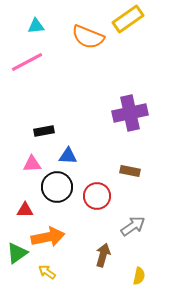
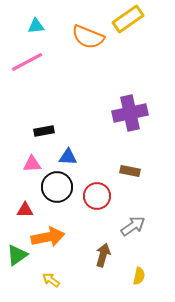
blue triangle: moved 1 px down
green triangle: moved 2 px down
yellow arrow: moved 4 px right, 8 px down
